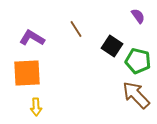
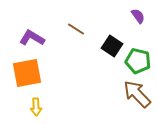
brown line: rotated 24 degrees counterclockwise
orange square: rotated 8 degrees counterclockwise
brown arrow: moved 1 px right, 1 px up
